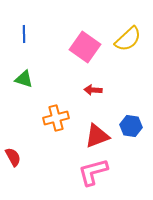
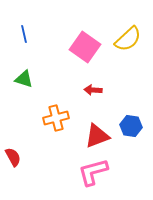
blue line: rotated 12 degrees counterclockwise
